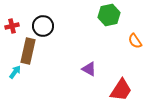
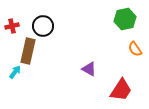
green hexagon: moved 16 px right, 4 px down
orange semicircle: moved 8 px down
